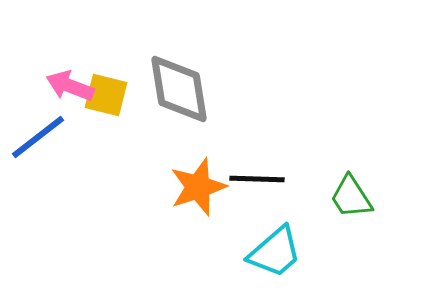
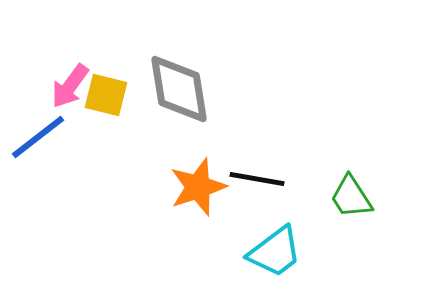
pink arrow: rotated 75 degrees counterclockwise
black line: rotated 8 degrees clockwise
cyan trapezoid: rotated 4 degrees clockwise
